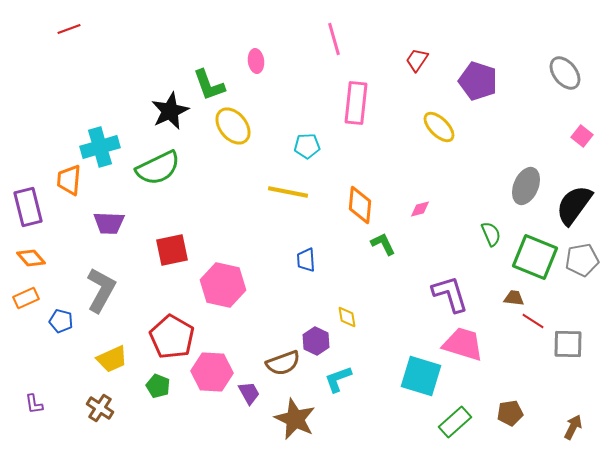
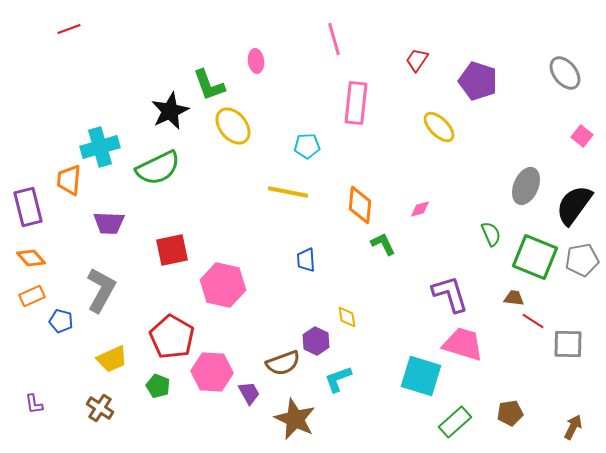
orange rectangle at (26, 298): moved 6 px right, 2 px up
